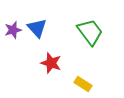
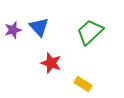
blue triangle: moved 2 px right, 1 px up
green trapezoid: rotated 96 degrees counterclockwise
